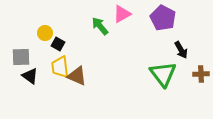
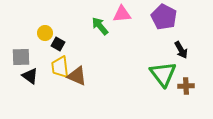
pink triangle: rotated 24 degrees clockwise
purple pentagon: moved 1 px right, 1 px up
brown cross: moved 15 px left, 12 px down
